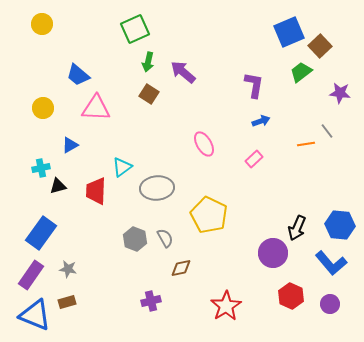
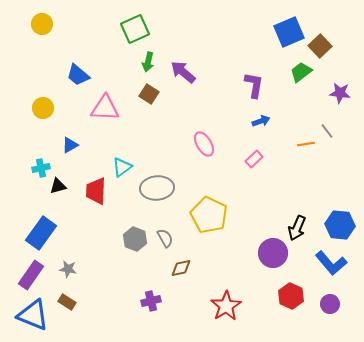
pink triangle at (96, 108): moved 9 px right
brown rectangle at (67, 302): rotated 48 degrees clockwise
blue triangle at (35, 315): moved 2 px left
